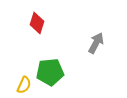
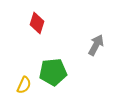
gray arrow: moved 2 px down
green pentagon: moved 3 px right
